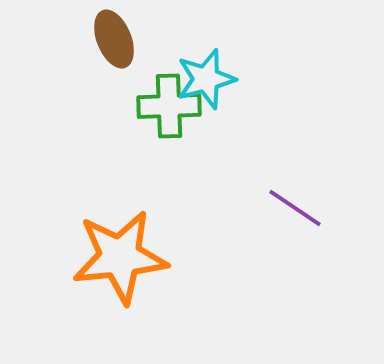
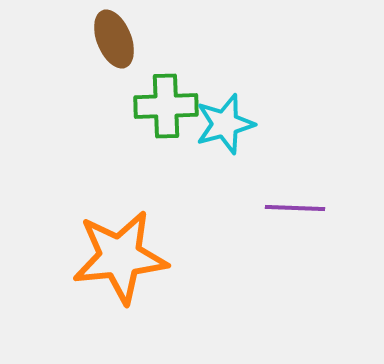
cyan star: moved 19 px right, 45 px down
green cross: moved 3 px left
purple line: rotated 32 degrees counterclockwise
